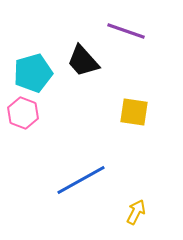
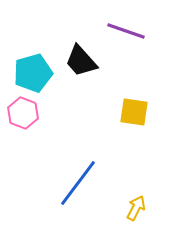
black trapezoid: moved 2 px left
blue line: moved 3 px left, 3 px down; rotated 24 degrees counterclockwise
yellow arrow: moved 4 px up
